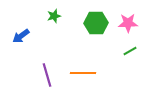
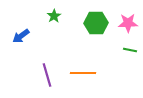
green star: rotated 16 degrees counterclockwise
green line: moved 1 px up; rotated 40 degrees clockwise
